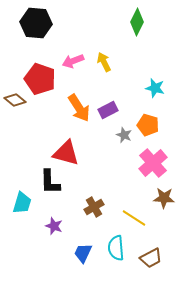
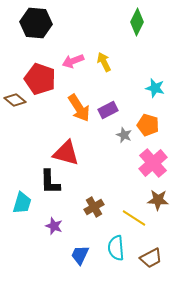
brown star: moved 6 px left, 2 px down
blue trapezoid: moved 3 px left, 2 px down
